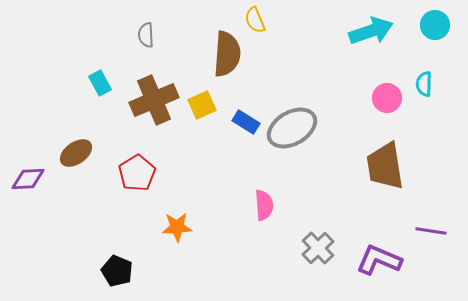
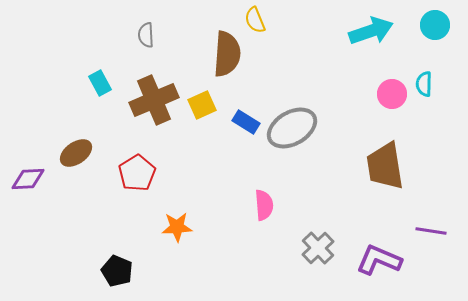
pink circle: moved 5 px right, 4 px up
